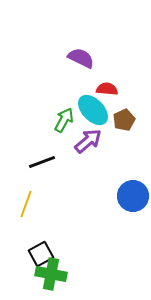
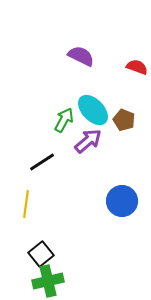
purple semicircle: moved 2 px up
red semicircle: moved 30 px right, 22 px up; rotated 15 degrees clockwise
brown pentagon: rotated 25 degrees counterclockwise
black line: rotated 12 degrees counterclockwise
blue circle: moved 11 px left, 5 px down
yellow line: rotated 12 degrees counterclockwise
black square: rotated 10 degrees counterclockwise
green cross: moved 3 px left, 7 px down; rotated 24 degrees counterclockwise
